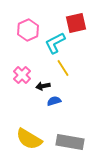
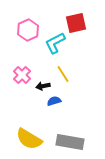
yellow line: moved 6 px down
